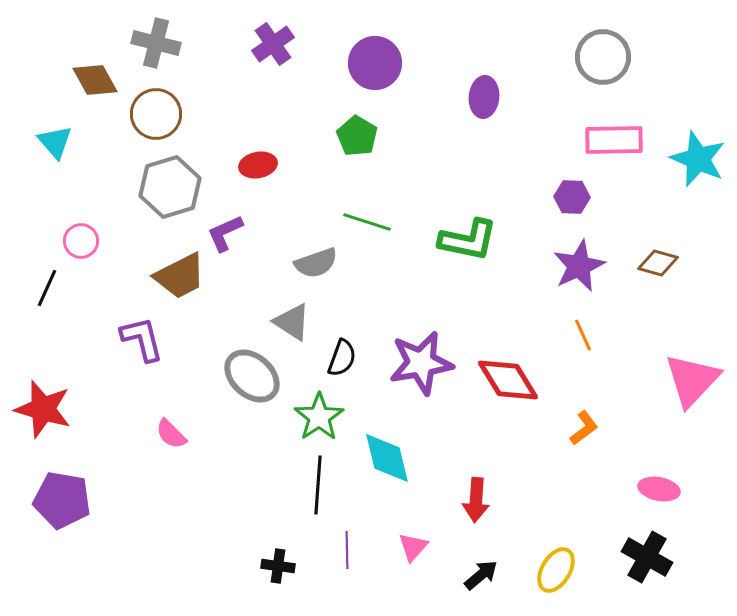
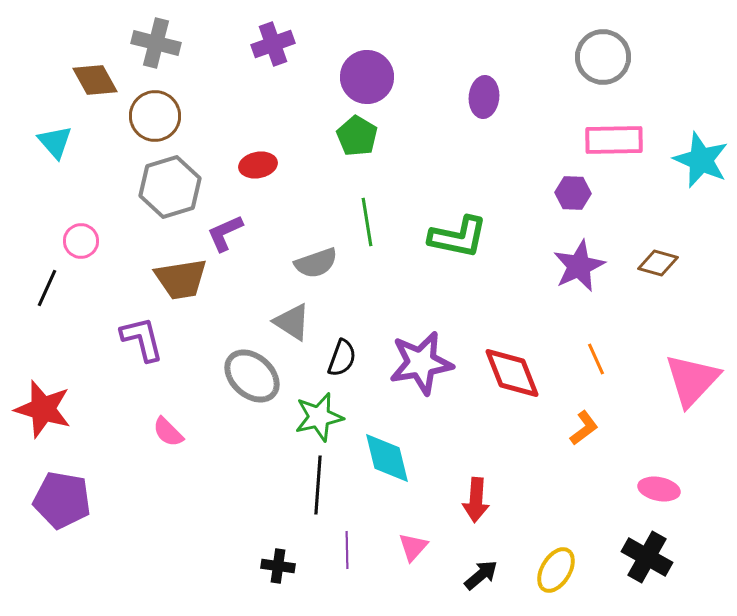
purple cross at (273, 44): rotated 15 degrees clockwise
purple circle at (375, 63): moved 8 px left, 14 px down
brown circle at (156, 114): moved 1 px left, 2 px down
cyan star at (698, 159): moved 3 px right, 1 px down
purple hexagon at (572, 197): moved 1 px right, 4 px up
green line at (367, 222): rotated 63 degrees clockwise
green L-shape at (468, 240): moved 10 px left, 3 px up
brown trapezoid at (180, 276): moved 1 px right, 3 px down; rotated 18 degrees clockwise
orange line at (583, 335): moved 13 px right, 24 px down
red diamond at (508, 380): moved 4 px right, 7 px up; rotated 10 degrees clockwise
green star at (319, 417): rotated 21 degrees clockwise
pink semicircle at (171, 434): moved 3 px left, 2 px up
